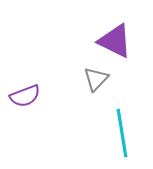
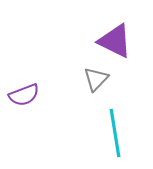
purple semicircle: moved 1 px left, 1 px up
cyan line: moved 7 px left
